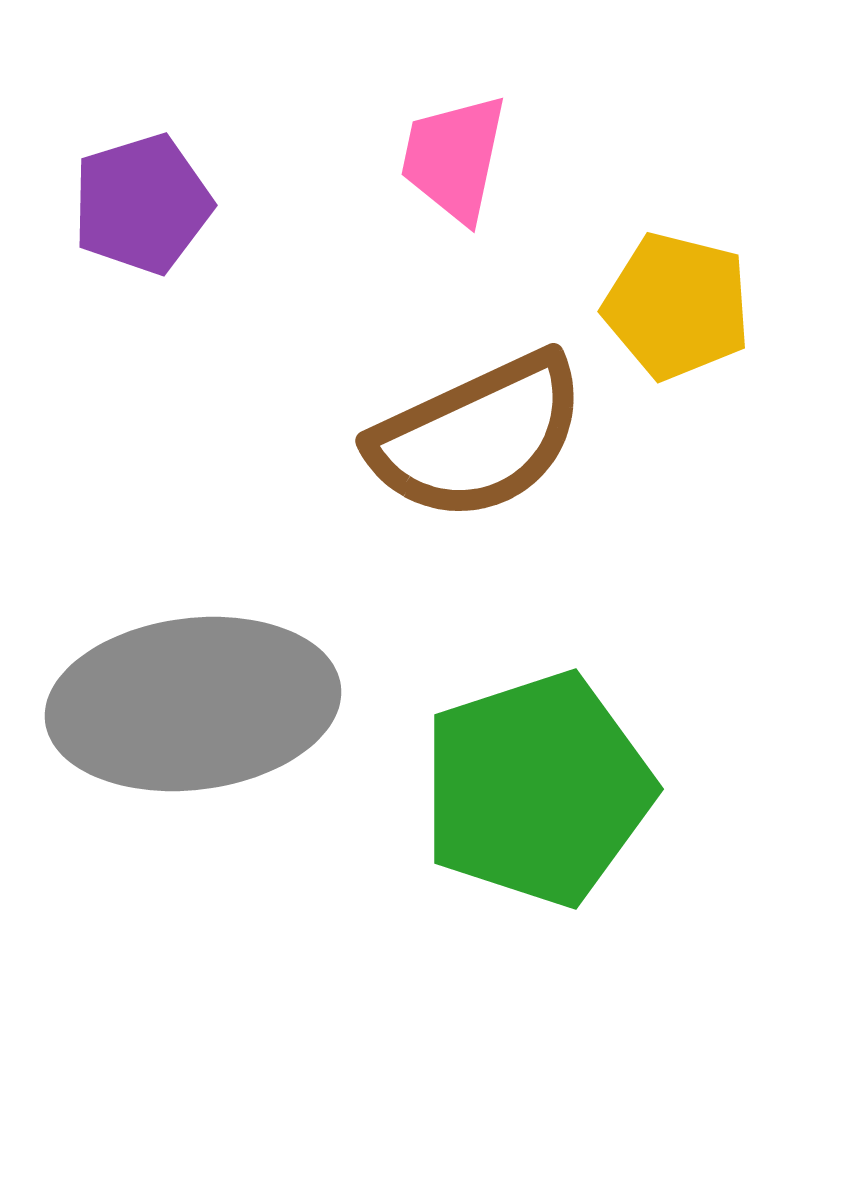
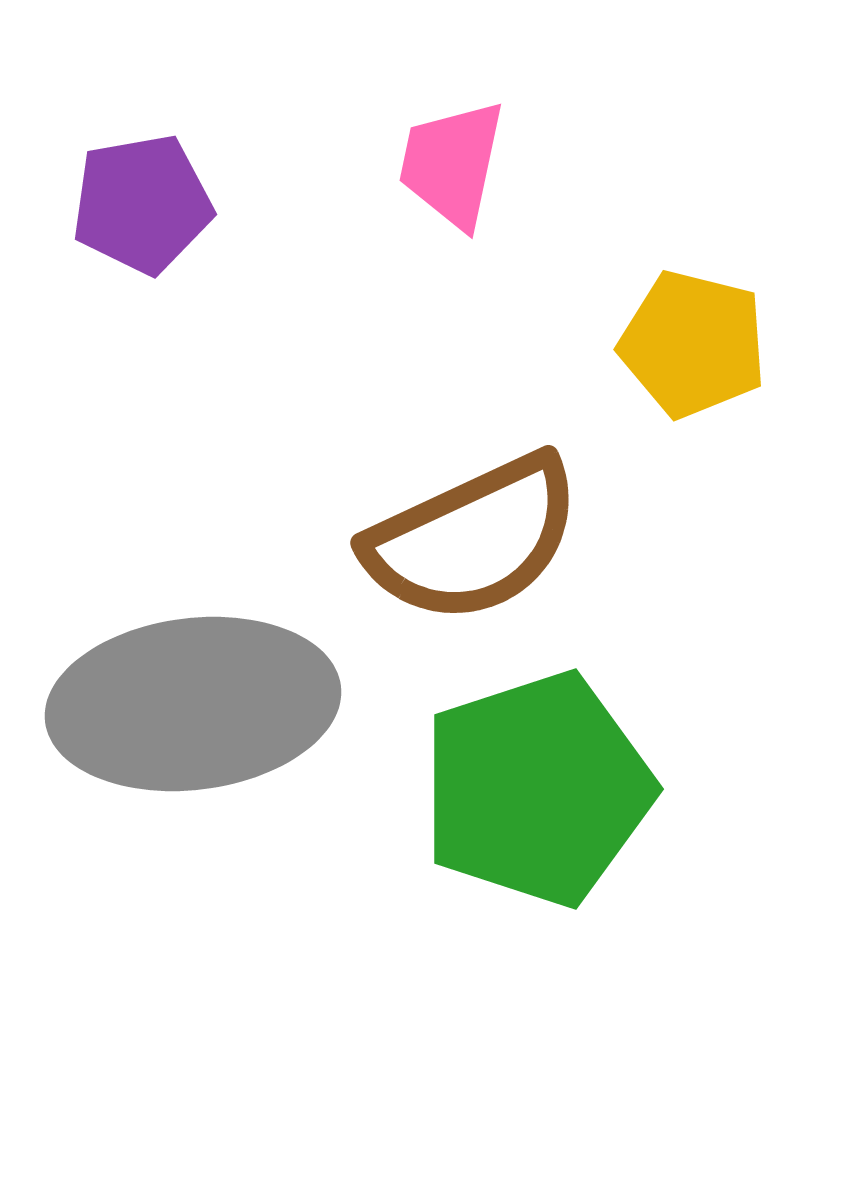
pink trapezoid: moved 2 px left, 6 px down
purple pentagon: rotated 7 degrees clockwise
yellow pentagon: moved 16 px right, 38 px down
brown semicircle: moved 5 px left, 102 px down
